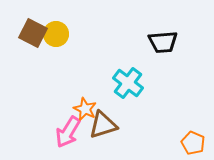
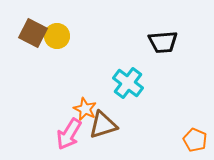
yellow circle: moved 1 px right, 2 px down
pink arrow: moved 1 px right, 2 px down
orange pentagon: moved 2 px right, 3 px up
